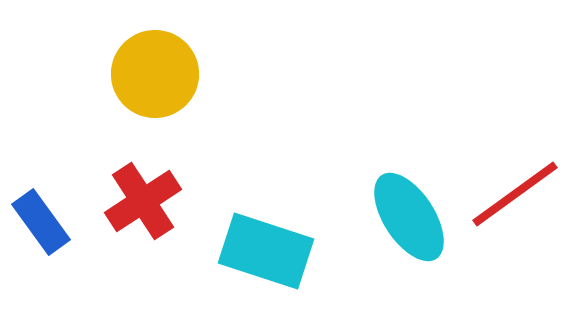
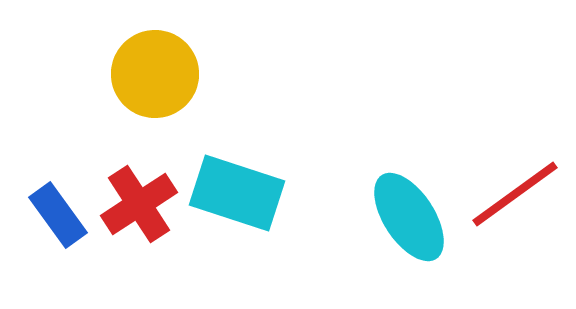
red cross: moved 4 px left, 3 px down
blue rectangle: moved 17 px right, 7 px up
cyan rectangle: moved 29 px left, 58 px up
